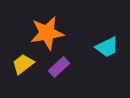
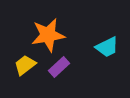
orange star: moved 1 px right, 2 px down
yellow trapezoid: moved 2 px right, 1 px down
